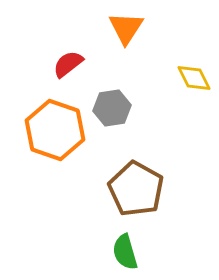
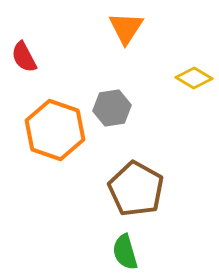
red semicircle: moved 44 px left, 7 px up; rotated 80 degrees counterclockwise
yellow diamond: rotated 33 degrees counterclockwise
